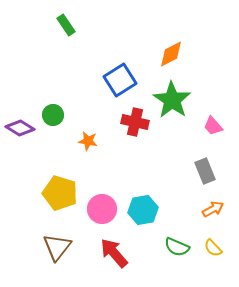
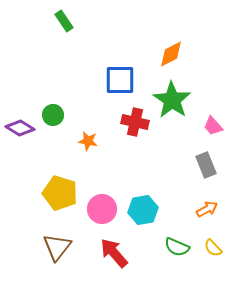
green rectangle: moved 2 px left, 4 px up
blue square: rotated 32 degrees clockwise
gray rectangle: moved 1 px right, 6 px up
orange arrow: moved 6 px left
